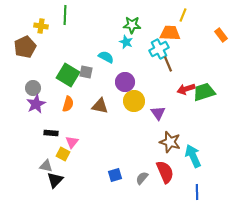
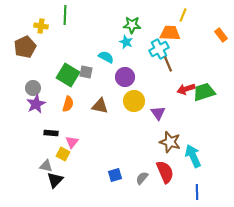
purple circle: moved 5 px up
